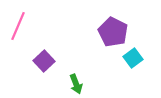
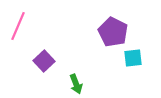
cyan square: rotated 30 degrees clockwise
